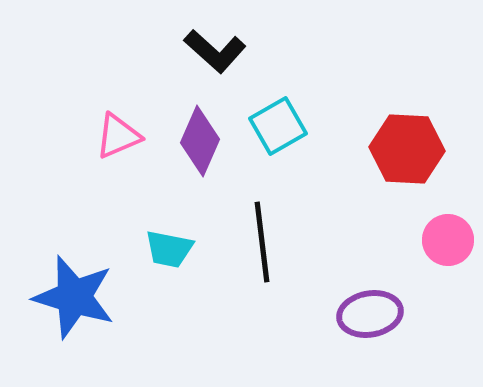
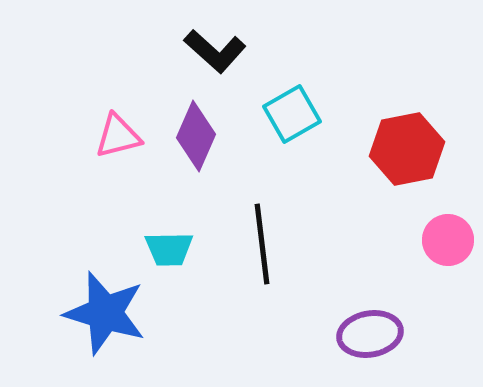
cyan square: moved 14 px right, 12 px up
pink triangle: rotated 9 degrees clockwise
purple diamond: moved 4 px left, 5 px up
red hexagon: rotated 14 degrees counterclockwise
black line: moved 2 px down
cyan trapezoid: rotated 12 degrees counterclockwise
blue star: moved 31 px right, 16 px down
purple ellipse: moved 20 px down
